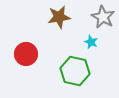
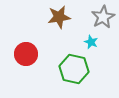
gray star: rotated 15 degrees clockwise
green hexagon: moved 1 px left, 2 px up
